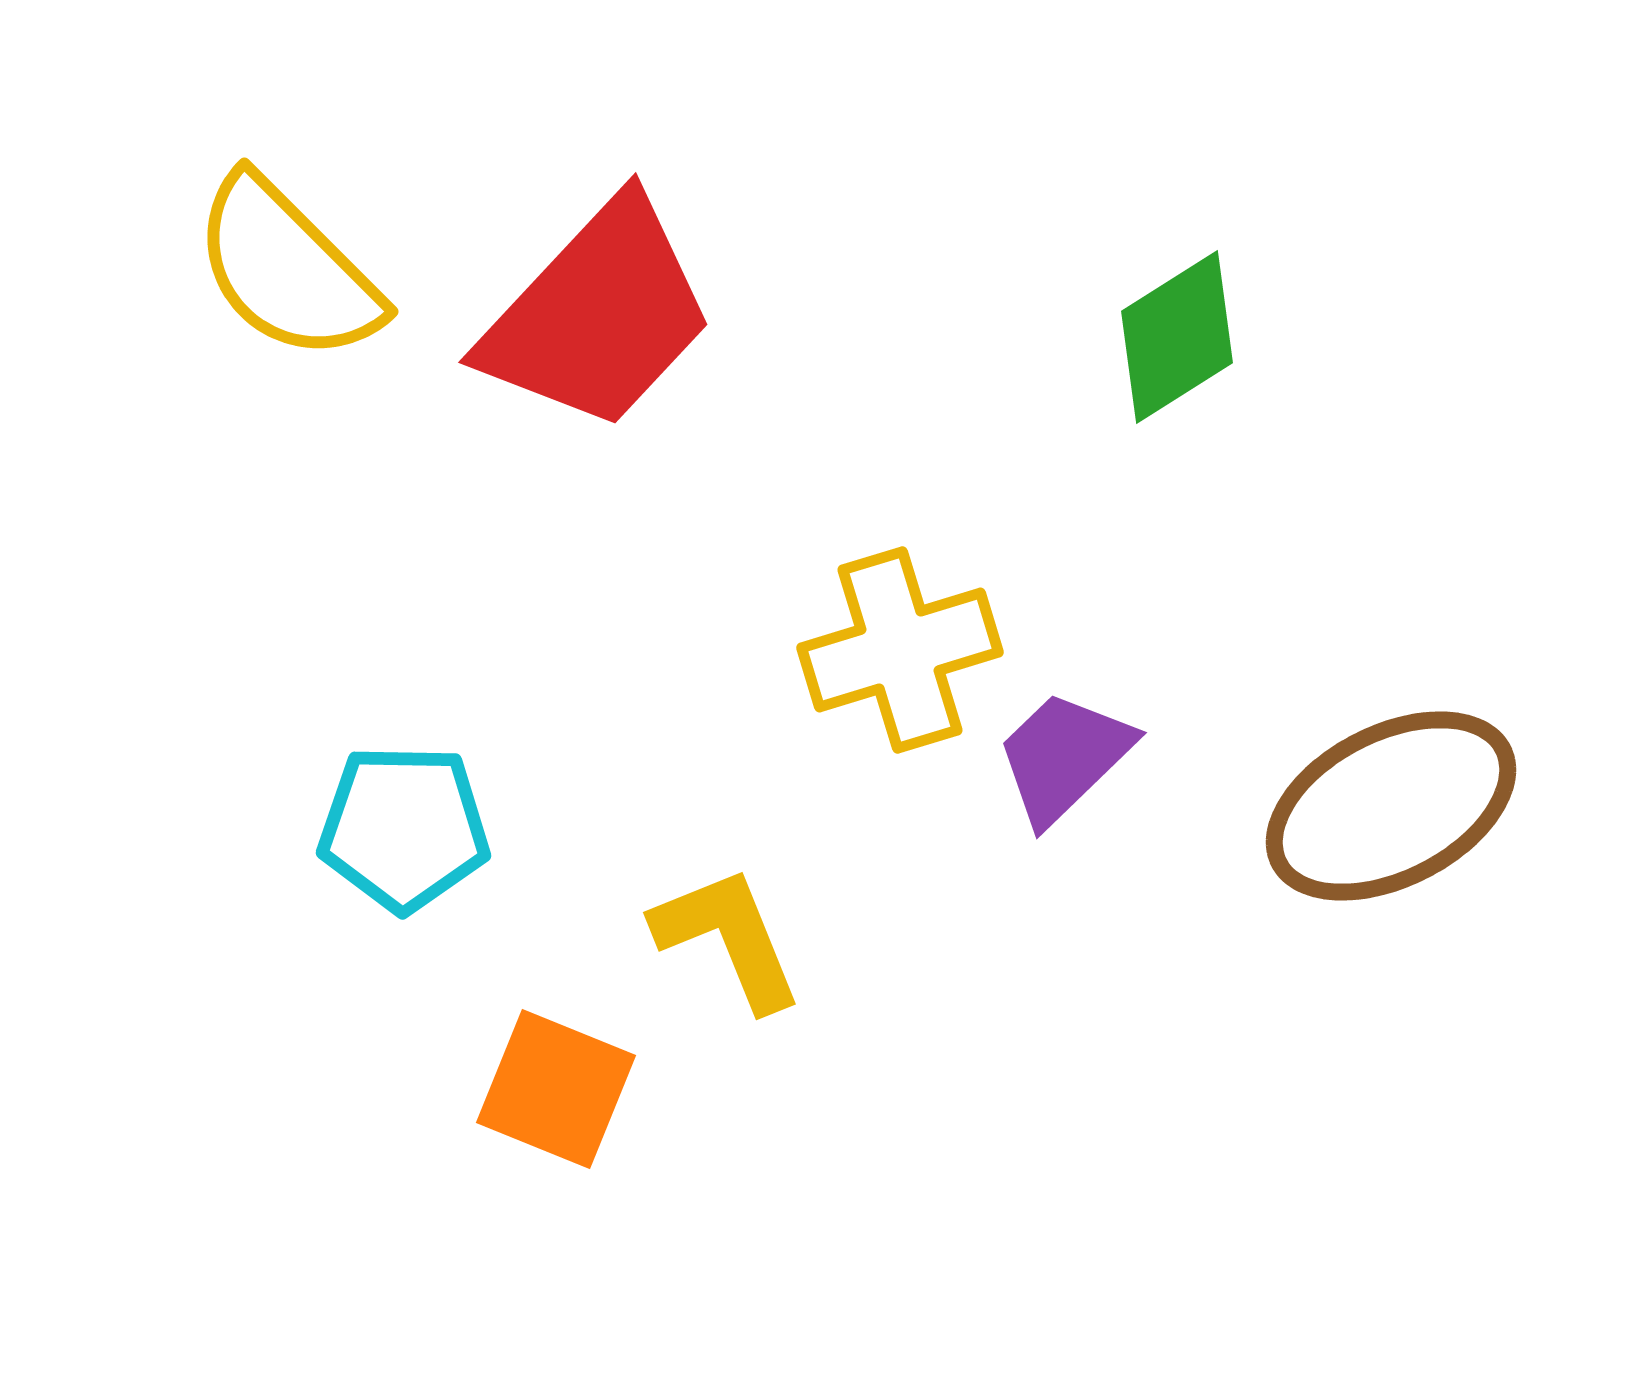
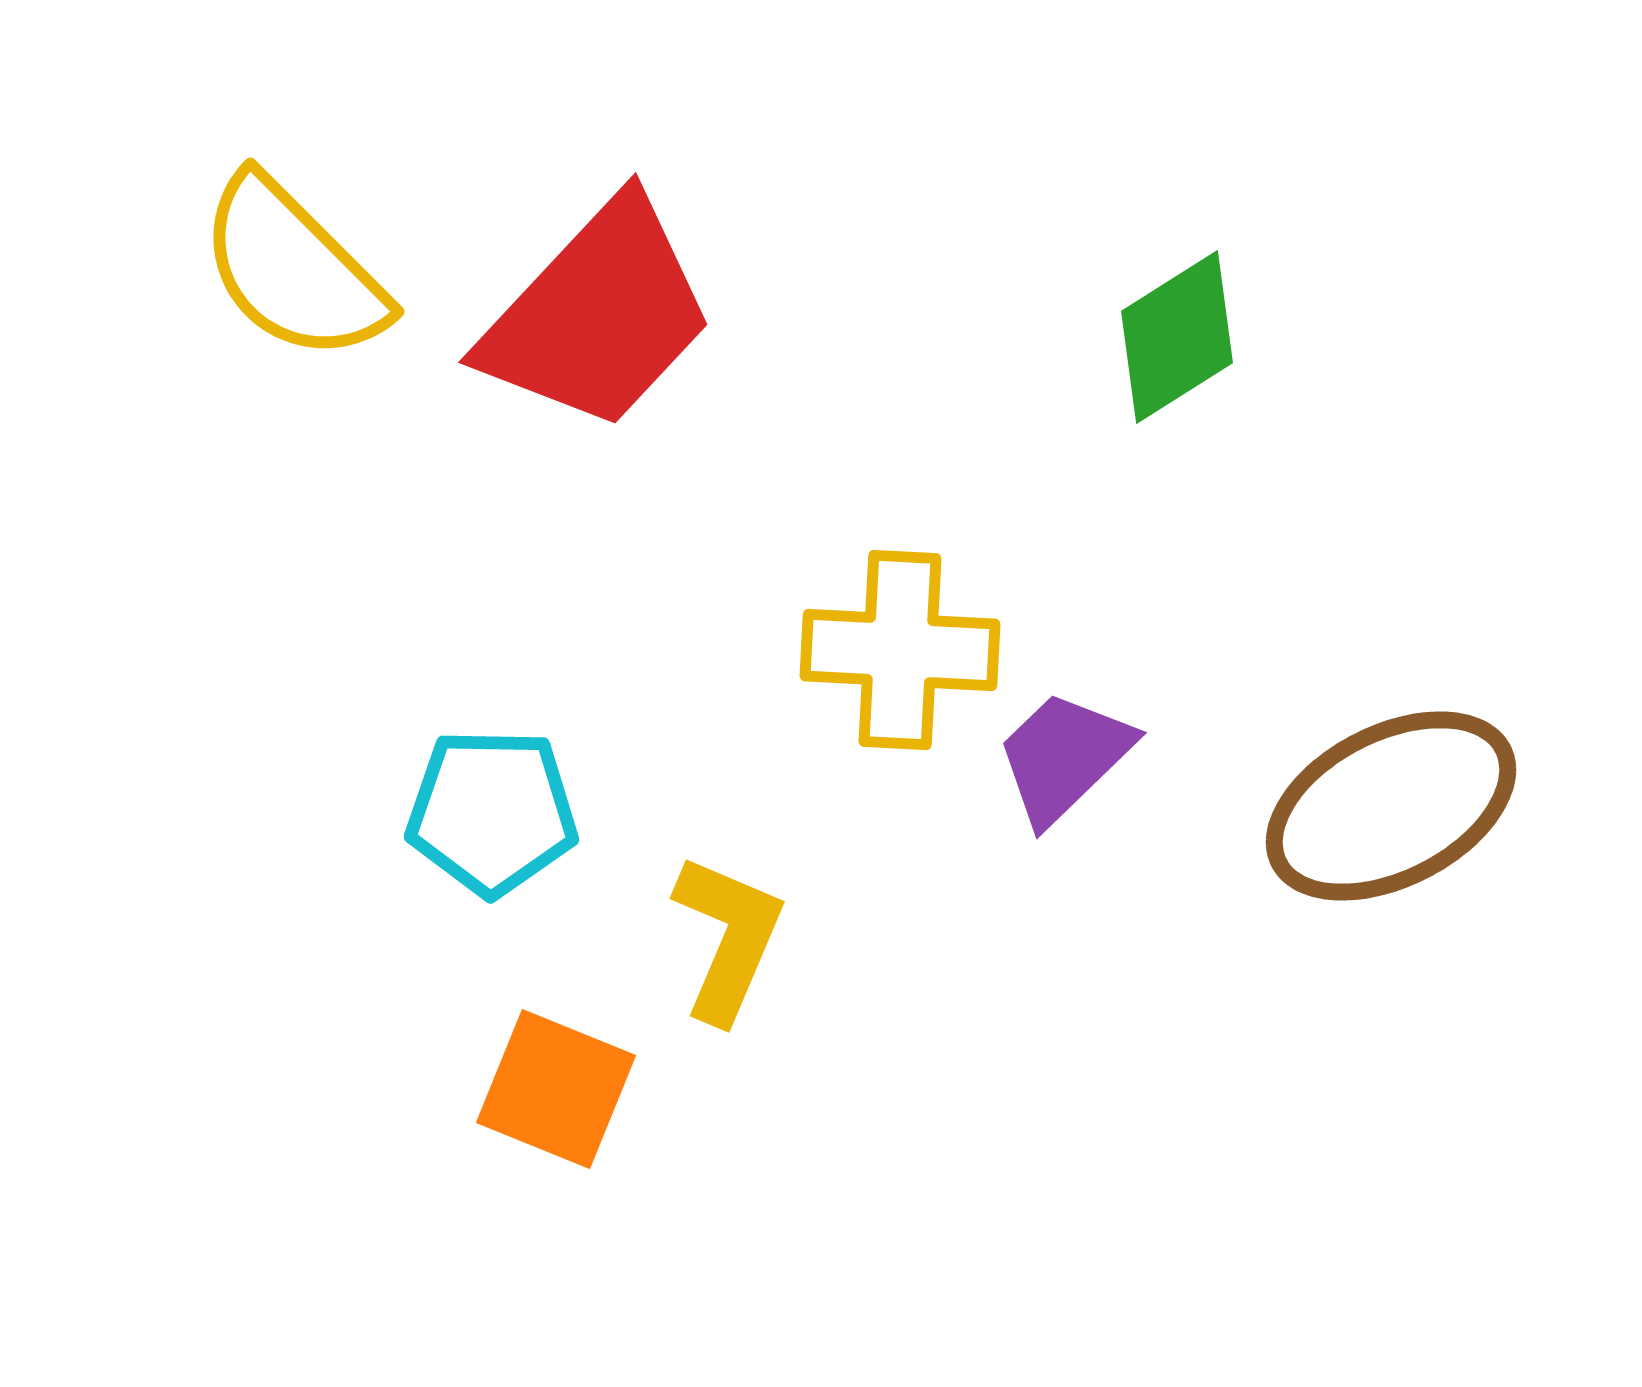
yellow semicircle: moved 6 px right
yellow cross: rotated 20 degrees clockwise
cyan pentagon: moved 88 px right, 16 px up
yellow L-shape: rotated 45 degrees clockwise
